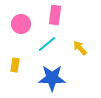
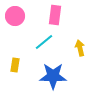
pink circle: moved 6 px left, 8 px up
cyan line: moved 3 px left, 2 px up
yellow arrow: rotated 28 degrees clockwise
blue star: moved 1 px right, 2 px up
